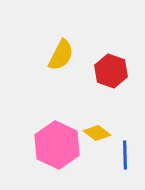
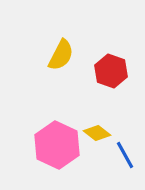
blue line: rotated 28 degrees counterclockwise
